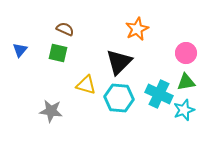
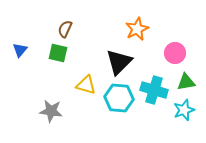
brown semicircle: rotated 90 degrees counterclockwise
pink circle: moved 11 px left
cyan cross: moved 5 px left, 4 px up; rotated 8 degrees counterclockwise
